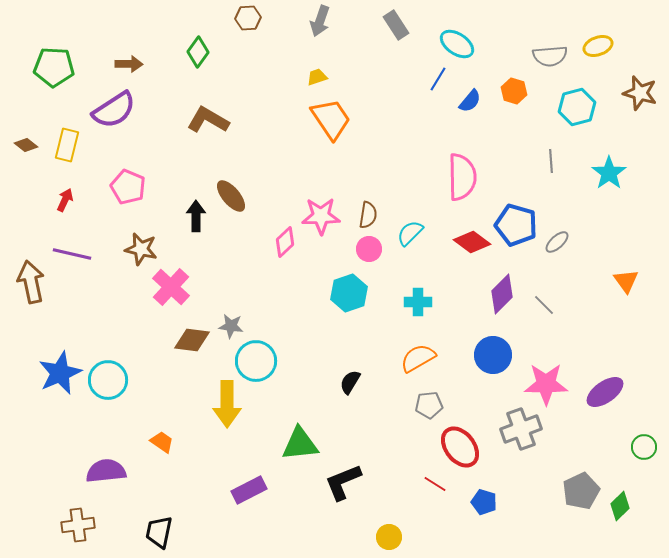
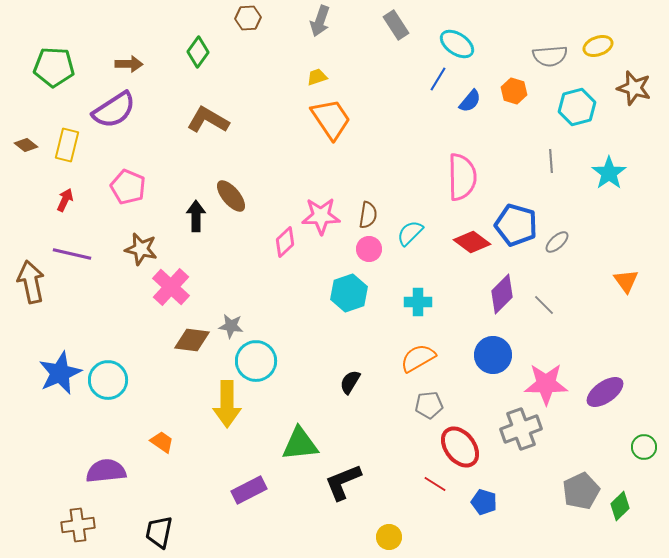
brown star at (640, 93): moved 6 px left, 5 px up
